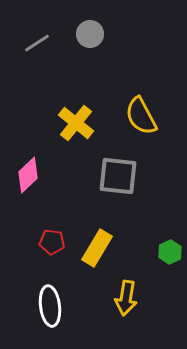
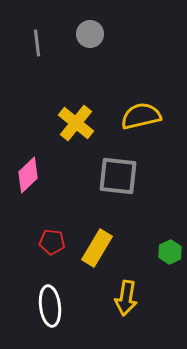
gray line: rotated 64 degrees counterclockwise
yellow semicircle: rotated 105 degrees clockwise
